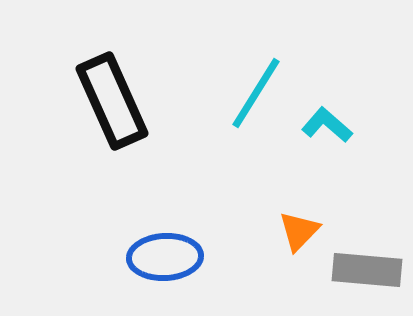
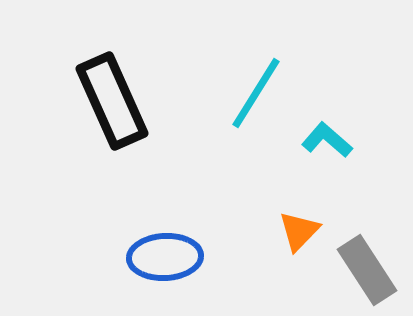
cyan L-shape: moved 15 px down
gray rectangle: rotated 52 degrees clockwise
